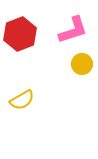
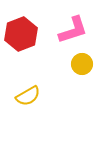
red hexagon: moved 1 px right
yellow semicircle: moved 6 px right, 4 px up
